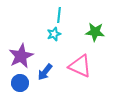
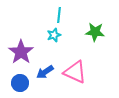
cyan star: moved 1 px down
purple star: moved 4 px up; rotated 10 degrees counterclockwise
pink triangle: moved 5 px left, 6 px down
blue arrow: rotated 18 degrees clockwise
